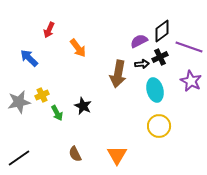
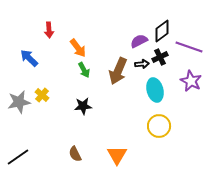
red arrow: rotated 28 degrees counterclockwise
brown arrow: moved 3 px up; rotated 12 degrees clockwise
yellow cross: rotated 24 degrees counterclockwise
black star: rotated 30 degrees counterclockwise
green arrow: moved 27 px right, 43 px up
black line: moved 1 px left, 1 px up
